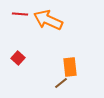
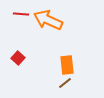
red line: moved 1 px right
orange rectangle: moved 3 px left, 2 px up
brown line: moved 4 px right
